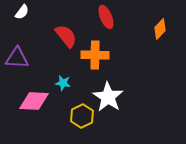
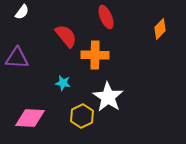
pink diamond: moved 4 px left, 17 px down
